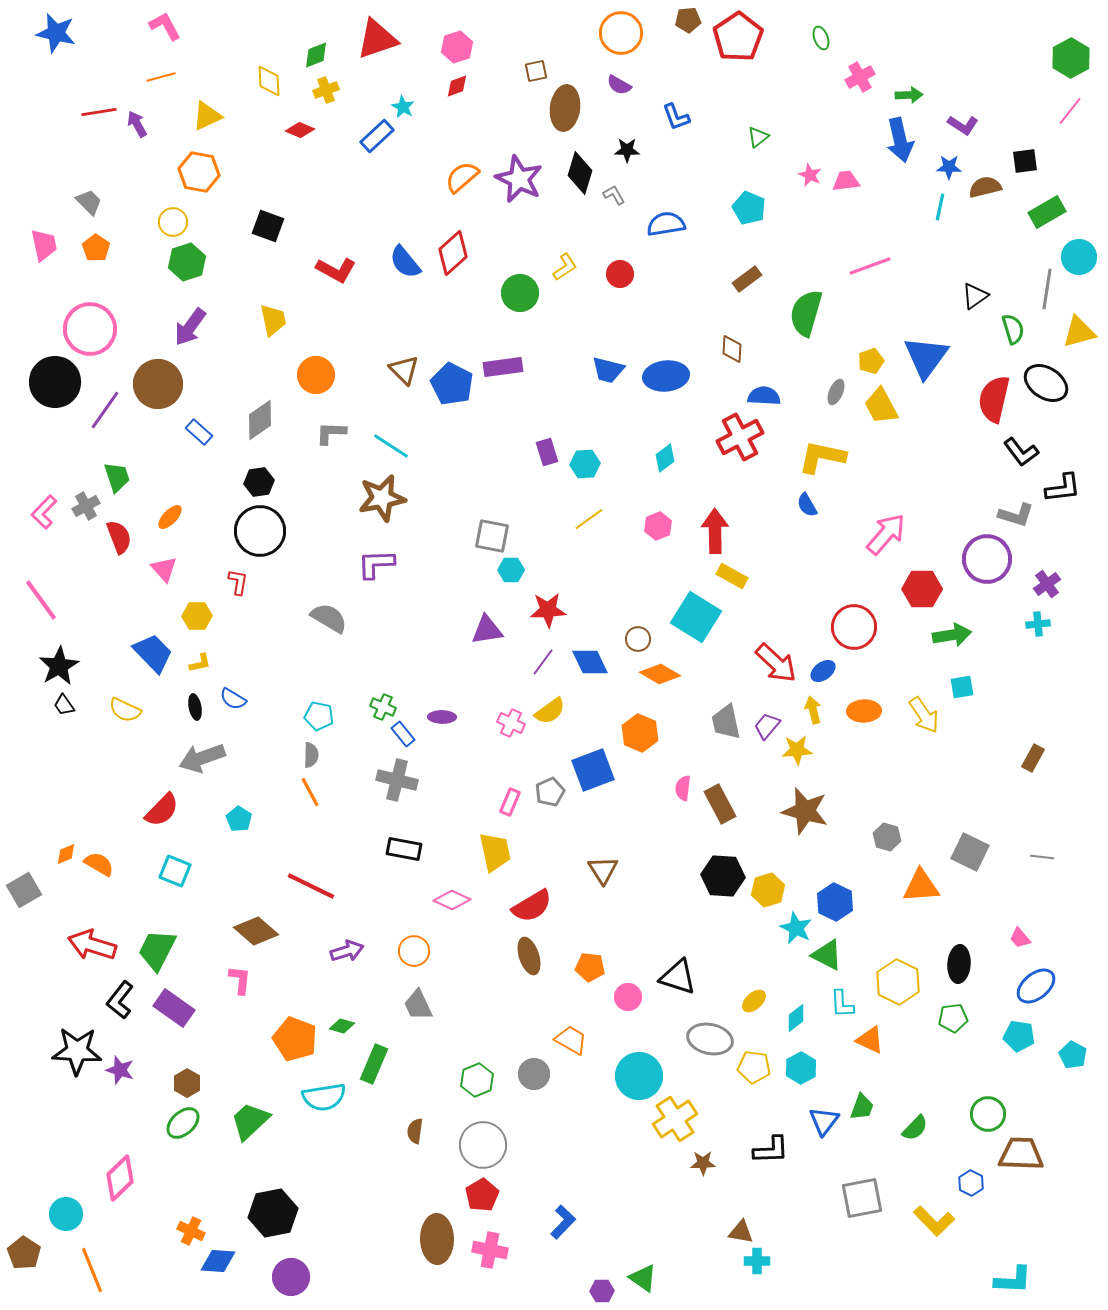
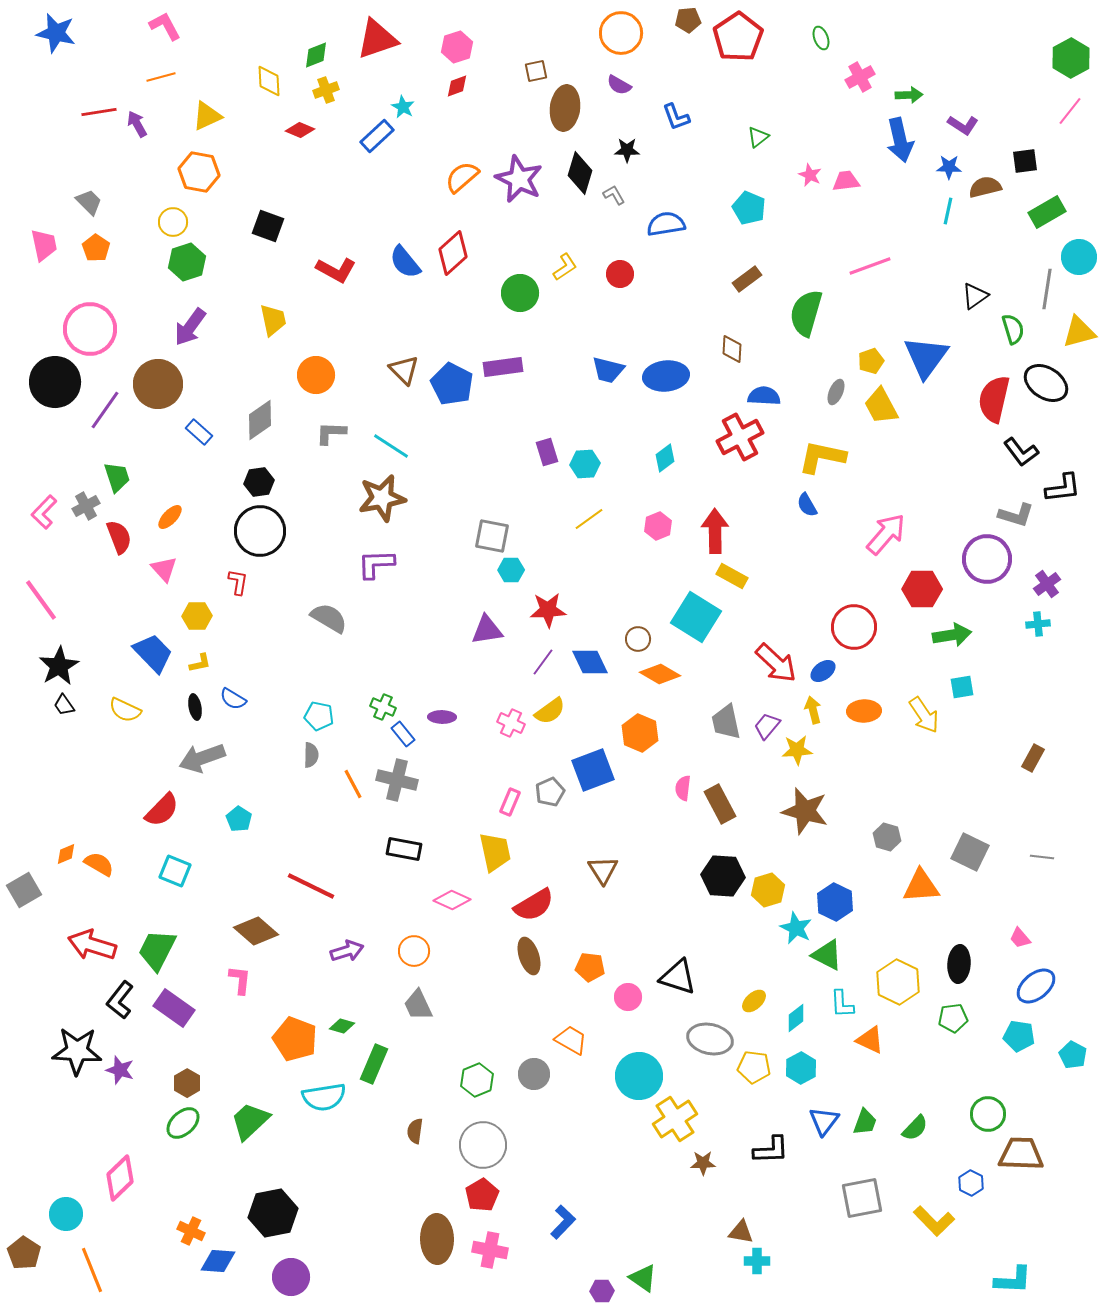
cyan line at (940, 207): moved 8 px right, 4 px down
orange line at (310, 792): moved 43 px right, 8 px up
red semicircle at (532, 906): moved 2 px right, 1 px up
green trapezoid at (862, 1107): moved 3 px right, 15 px down
